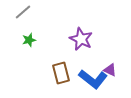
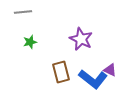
gray line: rotated 36 degrees clockwise
green star: moved 1 px right, 2 px down
brown rectangle: moved 1 px up
